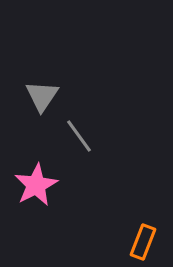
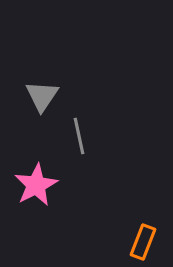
gray line: rotated 24 degrees clockwise
